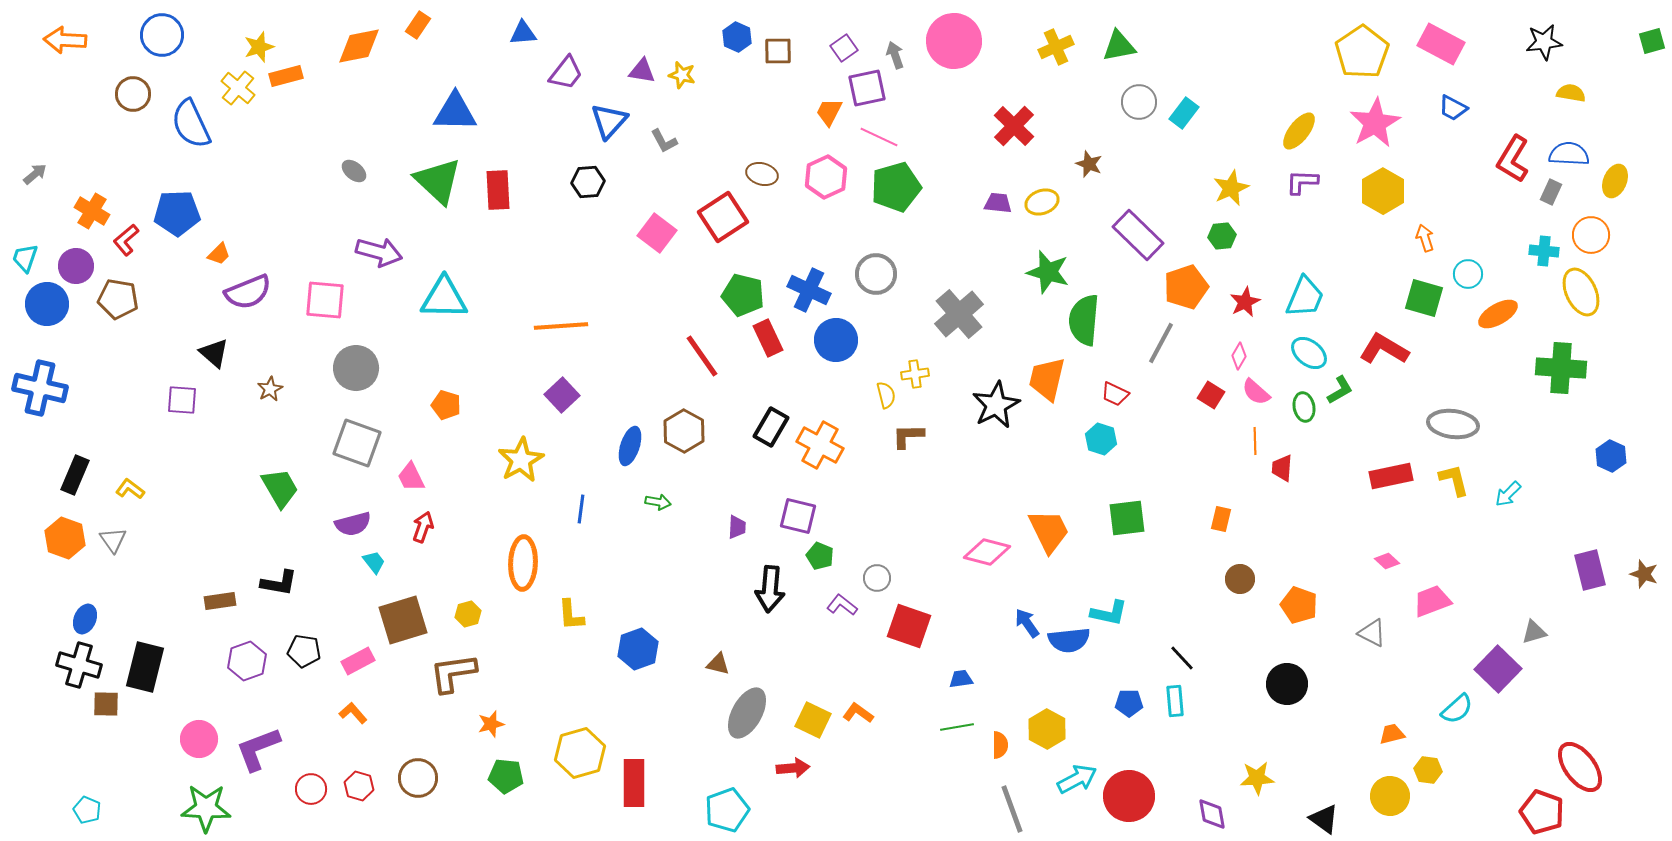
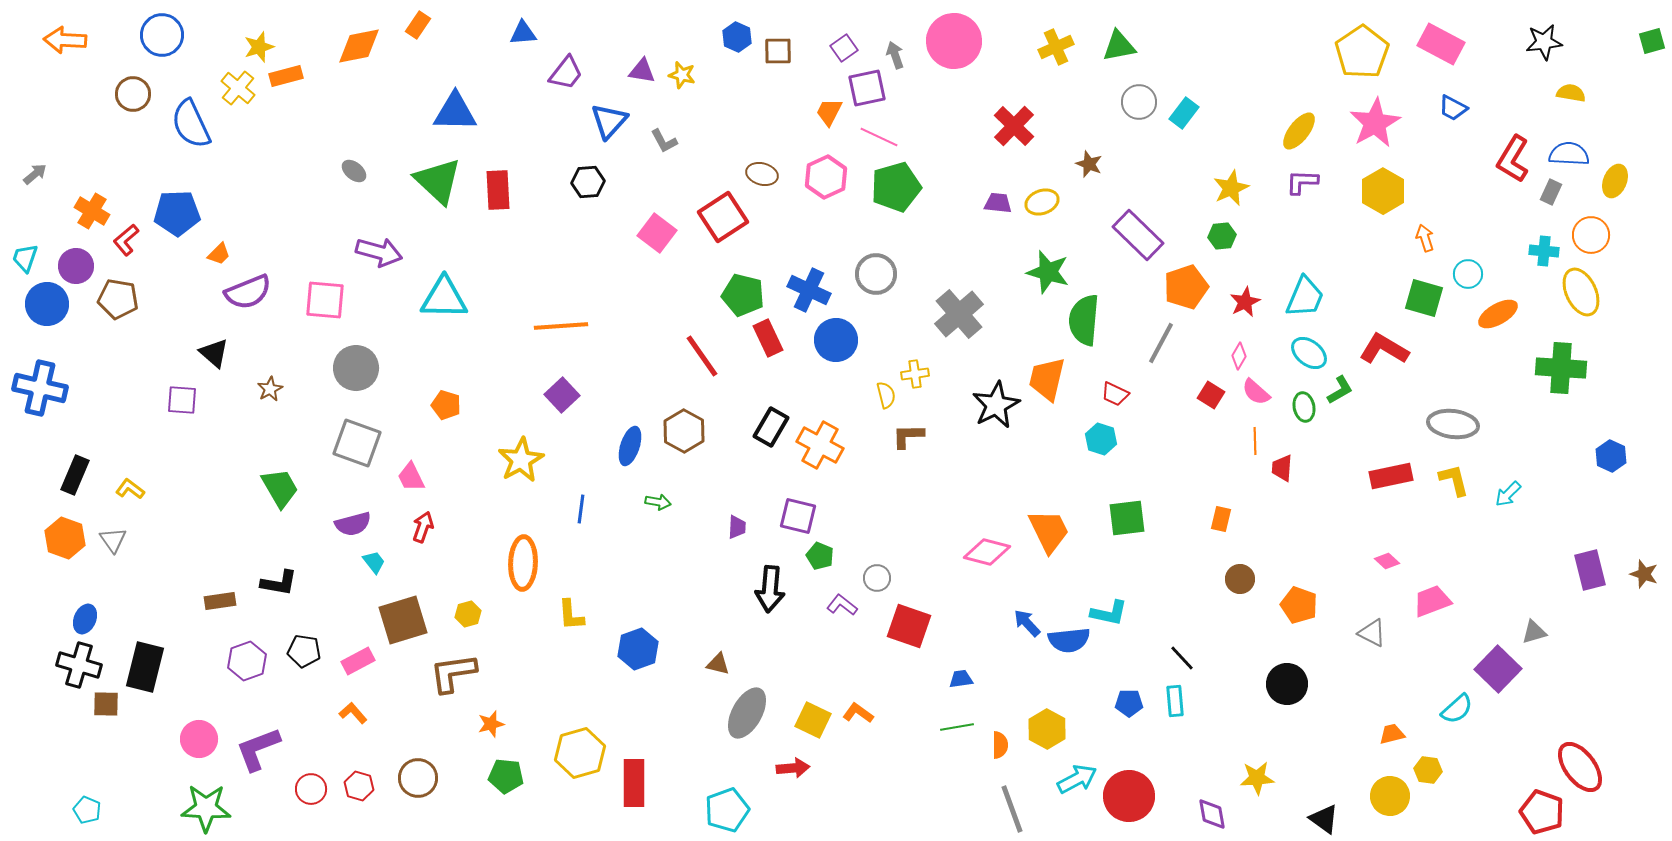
blue arrow at (1027, 623): rotated 8 degrees counterclockwise
